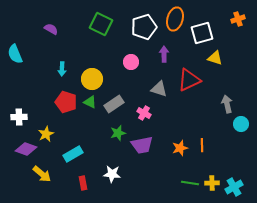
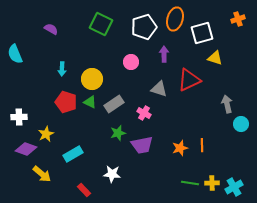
red rectangle: moved 1 px right, 7 px down; rotated 32 degrees counterclockwise
